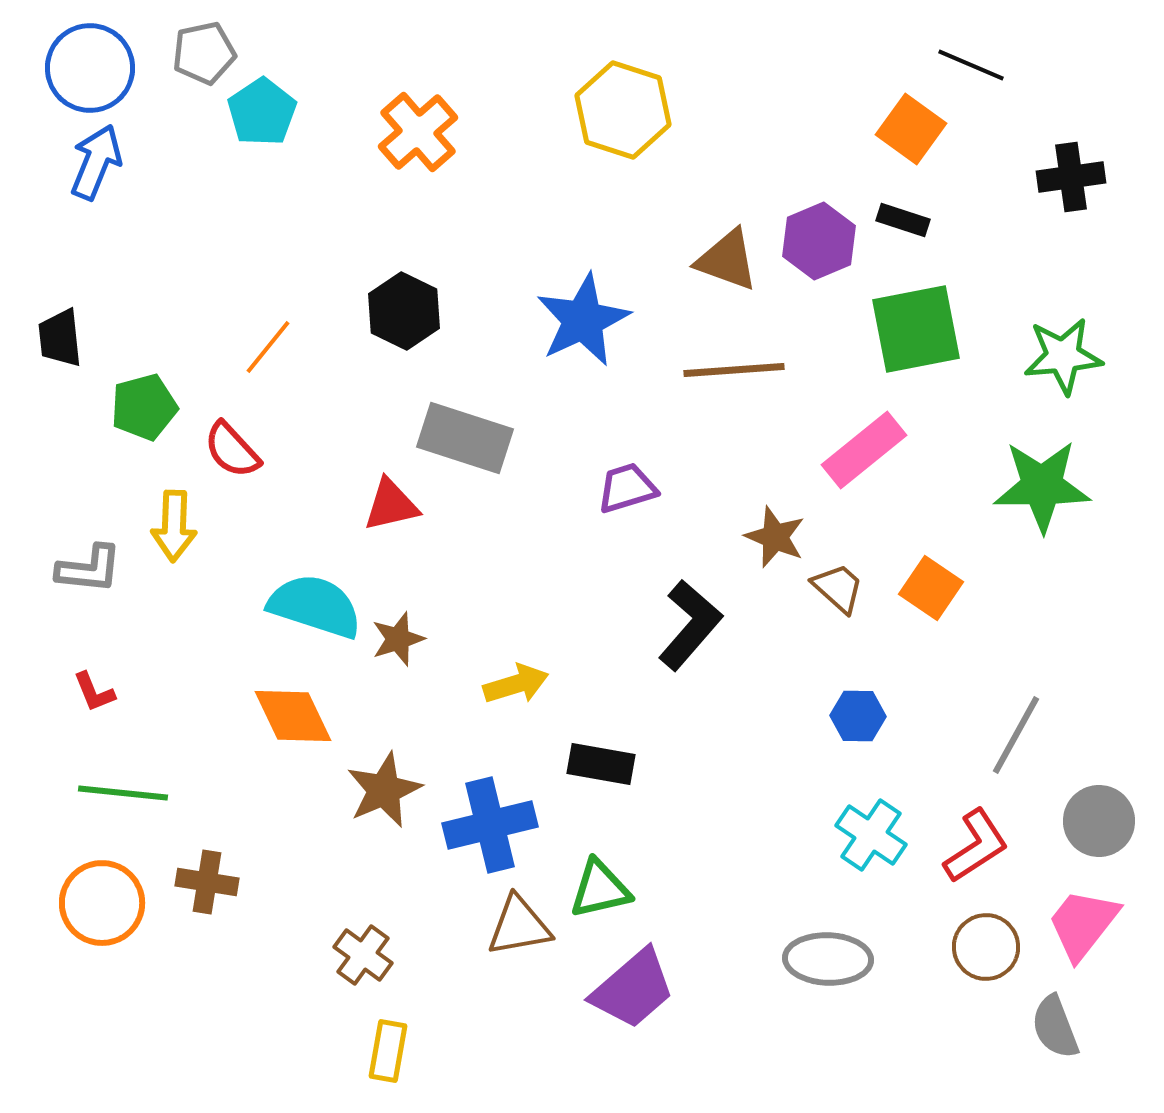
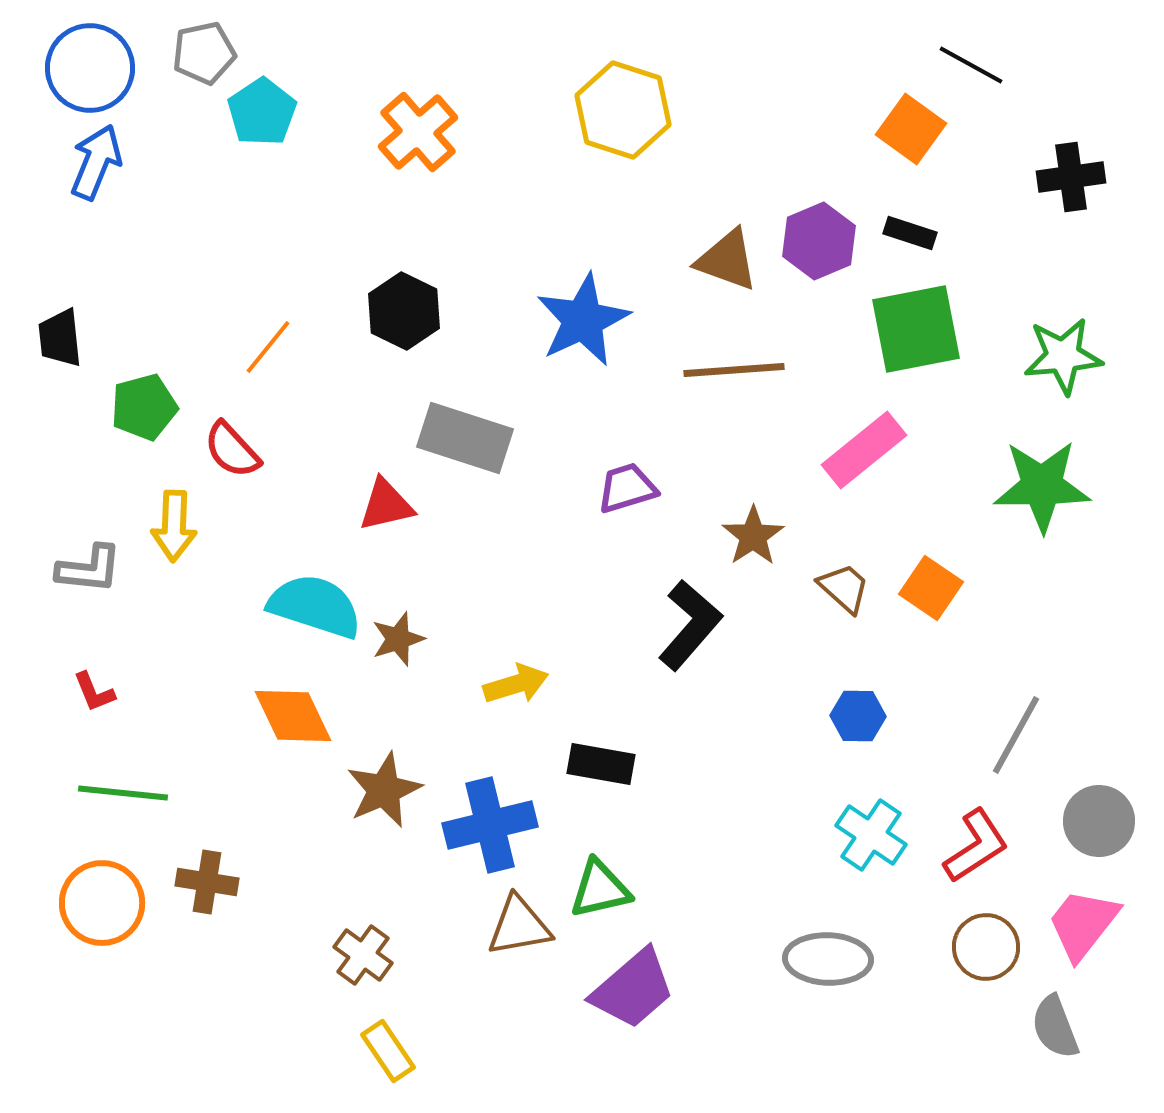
black line at (971, 65): rotated 6 degrees clockwise
black rectangle at (903, 220): moved 7 px right, 13 px down
red triangle at (391, 505): moved 5 px left
brown star at (775, 537): moved 22 px left, 1 px up; rotated 16 degrees clockwise
brown trapezoid at (838, 588): moved 6 px right
yellow rectangle at (388, 1051): rotated 44 degrees counterclockwise
